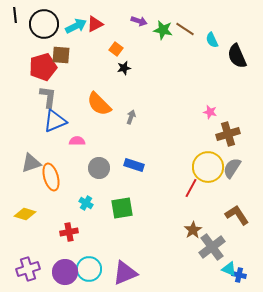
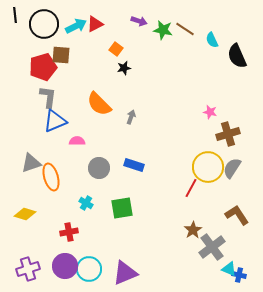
purple circle: moved 6 px up
